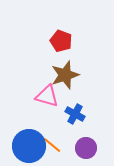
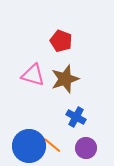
brown star: moved 4 px down
pink triangle: moved 14 px left, 21 px up
blue cross: moved 1 px right, 3 px down
